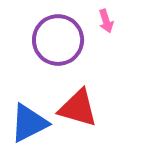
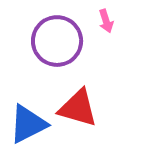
purple circle: moved 1 px left, 1 px down
blue triangle: moved 1 px left, 1 px down
